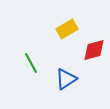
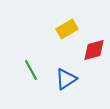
green line: moved 7 px down
